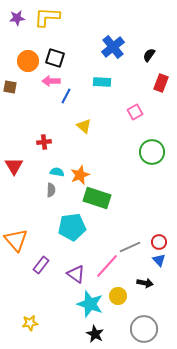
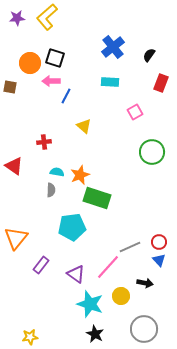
yellow L-shape: rotated 44 degrees counterclockwise
orange circle: moved 2 px right, 2 px down
cyan rectangle: moved 8 px right
red triangle: rotated 24 degrees counterclockwise
orange triangle: moved 2 px up; rotated 20 degrees clockwise
pink line: moved 1 px right, 1 px down
yellow circle: moved 3 px right
yellow star: moved 14 px down
